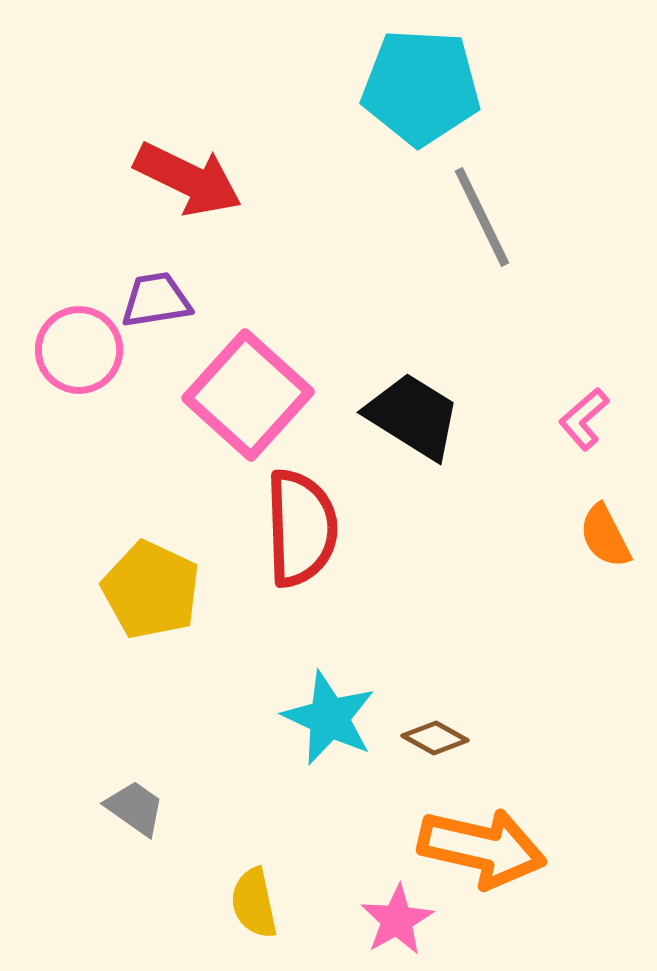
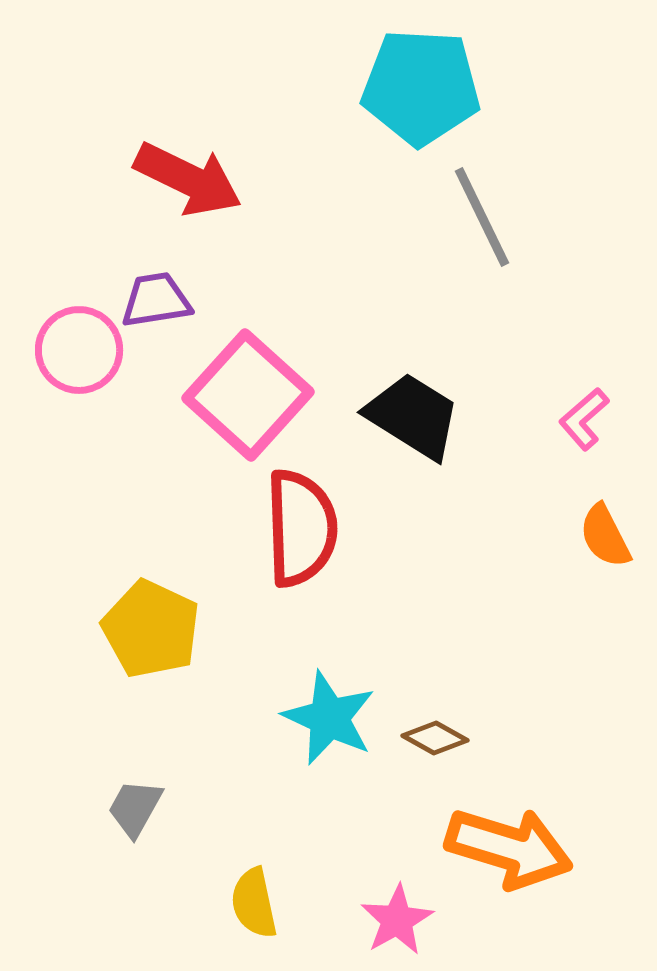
yellow pentagon: moved 39 px down
gray trapezoid: rotated 96 degrees counterclockwise
orange arrow: moved 27 px right; rotated 4 degrees clockwise
